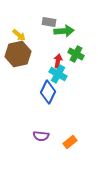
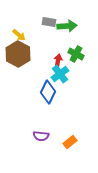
green arrow: moved 3 px right, 5 px up
brown hexagon: rotated 20 degrees counterclockwise
cyan cross: moved 2 px right; rotated 24 degrees clockwise
